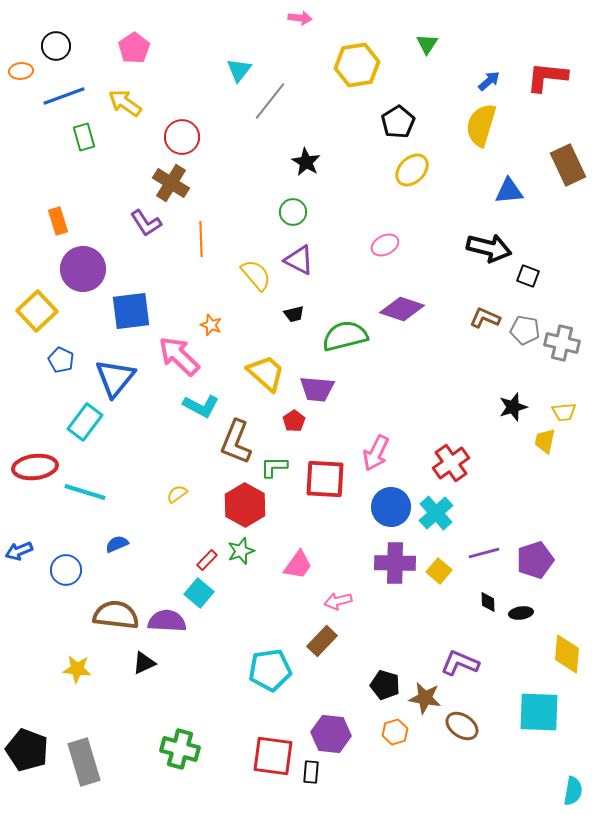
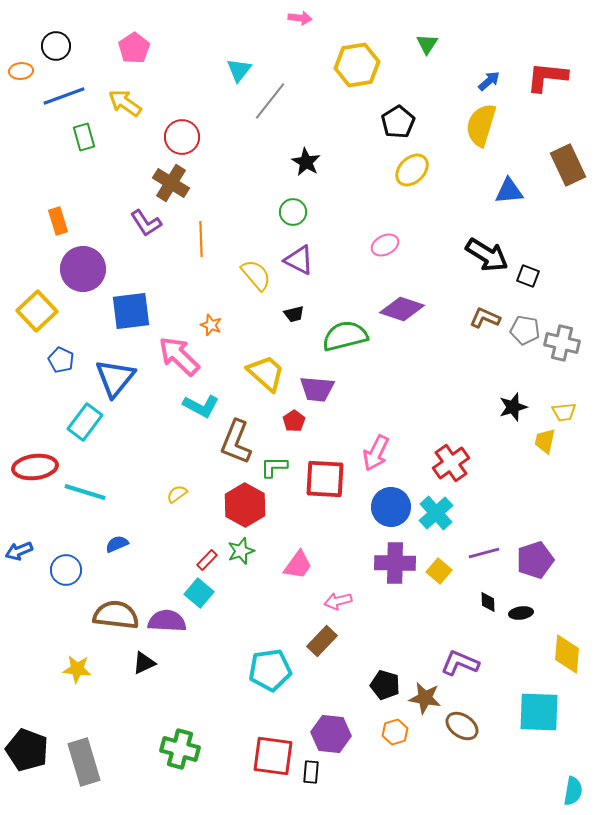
black arrow at (489, 248): moved 2 px left, 7 px down; rotated 18 degrees clockwise
